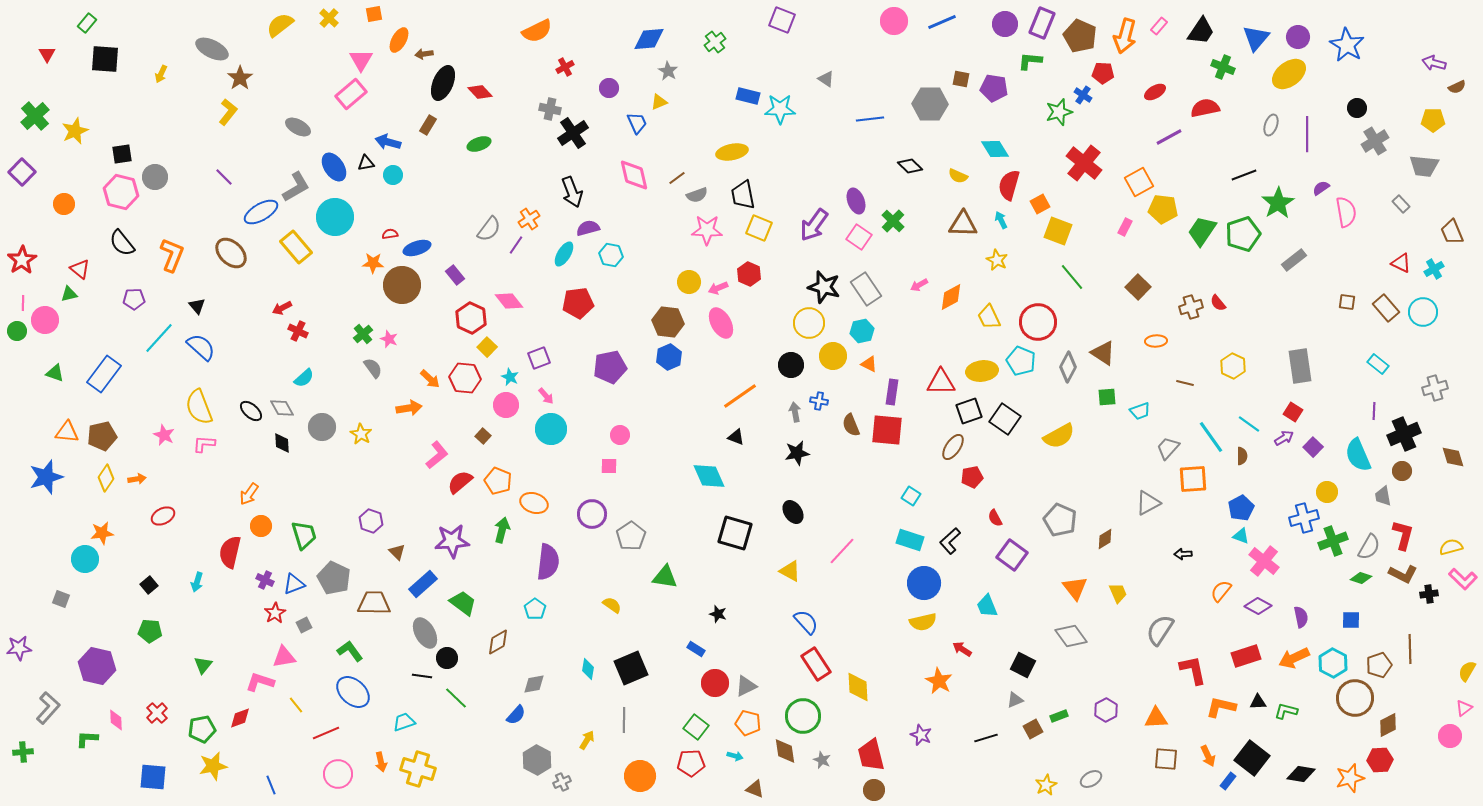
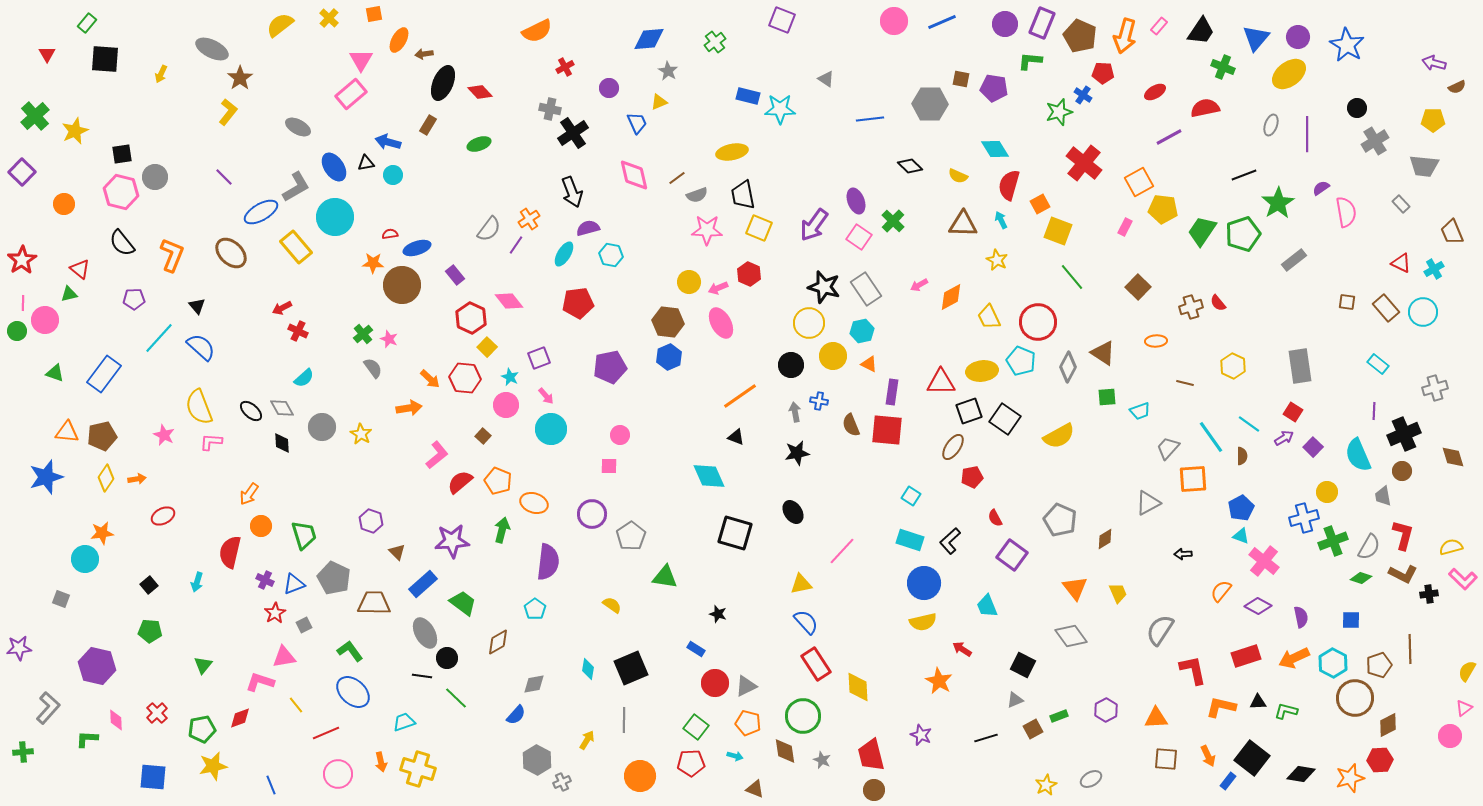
pink L-shape at (204, 444): moved 7 px right, 2 px up
yellow triangle at (790, 571): moved 11 px right, 13 px down; rotated 40 degrees counterclockwise
